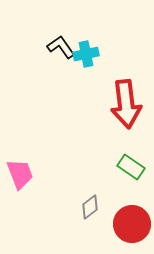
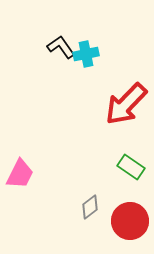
red arrow: rotated 51 degrees clockwise
pink trapezoid: rotated 48 degrees clockwise
red circle: moved 2 px left, 3 px up
